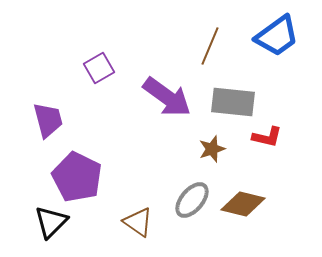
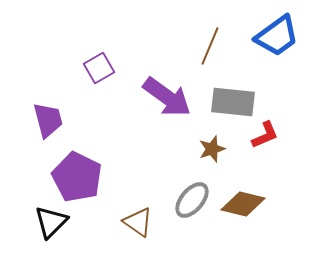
red L-shape: moved 2 px left, 2 px up; rotated 36 degrees counterclockwise
